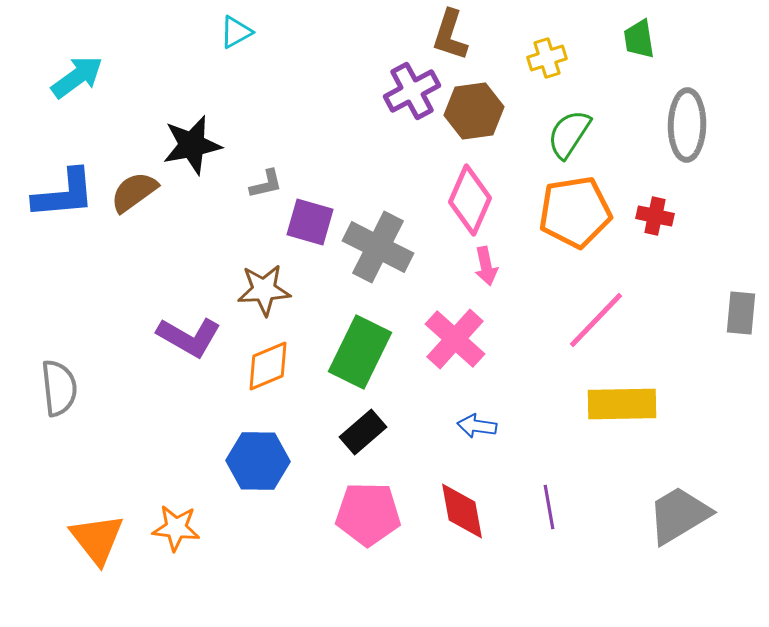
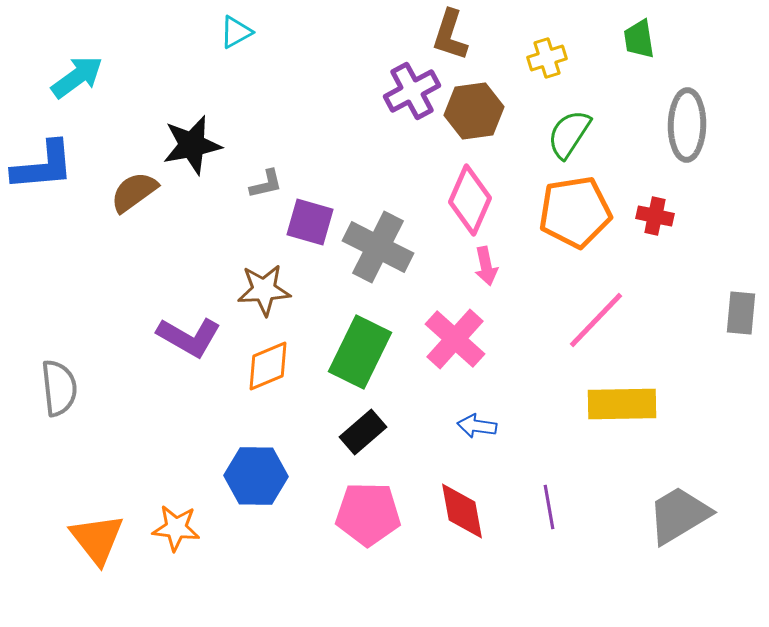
blue L-shape: moved 21 px left, 28 px up
blue hexagon: moved 2 px left, 15 px down
